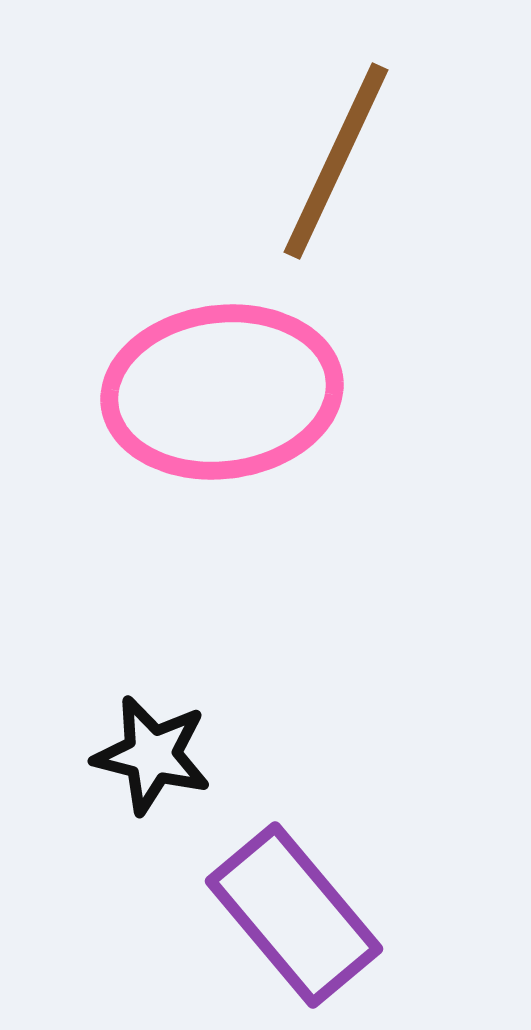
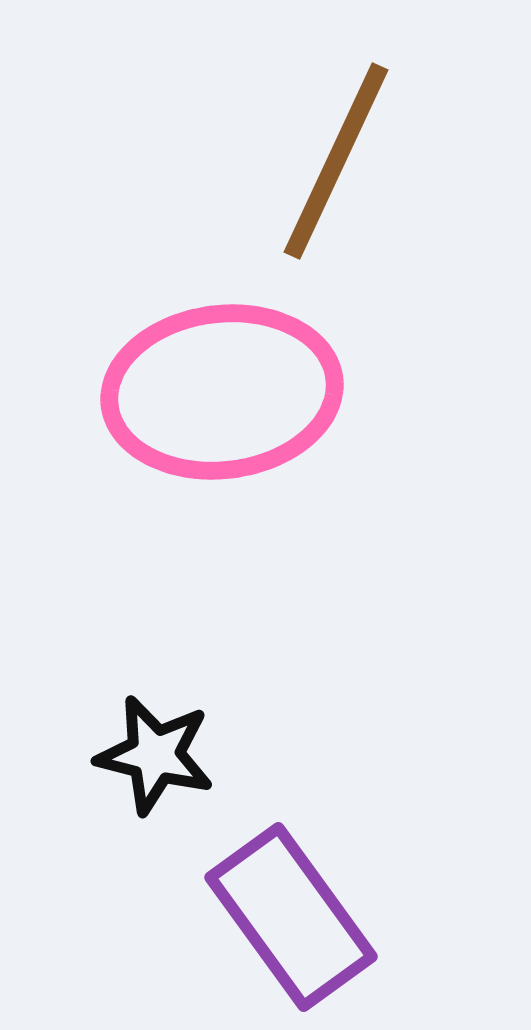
black star: moved 3 px right
purple rectangle: moved 3 px left, 2 px down; rotated 4 degrees clockwise
